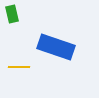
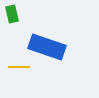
blue rectangle: moved 9 px left
